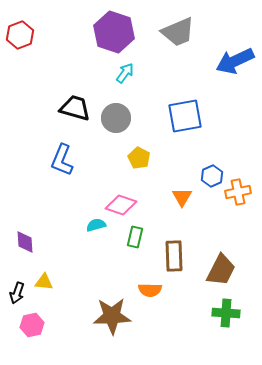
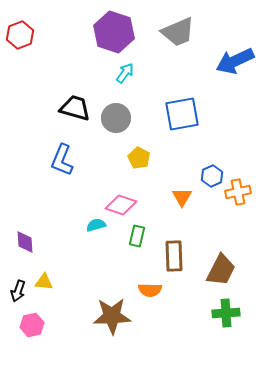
blue square: moved 3 px left, 2 px up
green rectangle: moved 2 px right, 1 px up
black arrow: moved 1 px right, 2 px up
green cross: rotated 8 degrees counterclockwise
